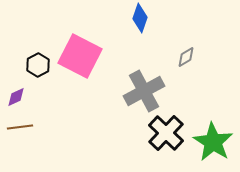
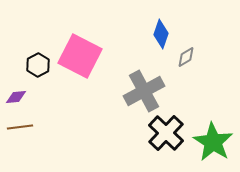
blue diamond: moved 21 px right, 16 px down
purple diamond: rotated 20 degrees clockwise
